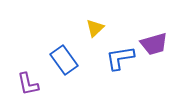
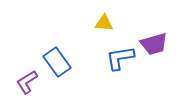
yellow triangle: moved 9 px right, 5 px up; rotated 48 degrees clockwise
blue rectangle: moved 7 px left, 2 px down
purple L-shape: moved 1 px left, 2 px up; rotated 70 degrees clockwise
